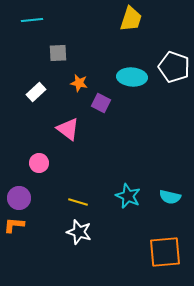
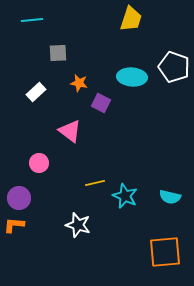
pink triangle: moved 2 px right, 2 px down
cyan star: moved 3 px left
yellow line: moved 17 px right, 19 px up; rotated 30 degrees counterclockwise
white star: moved 1 px left, 7 px up
